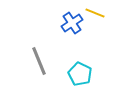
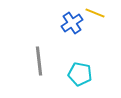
gray line: rotated 16 degrees clockwise
cyan pentagon: rotated 15 degrees counterclockwise
